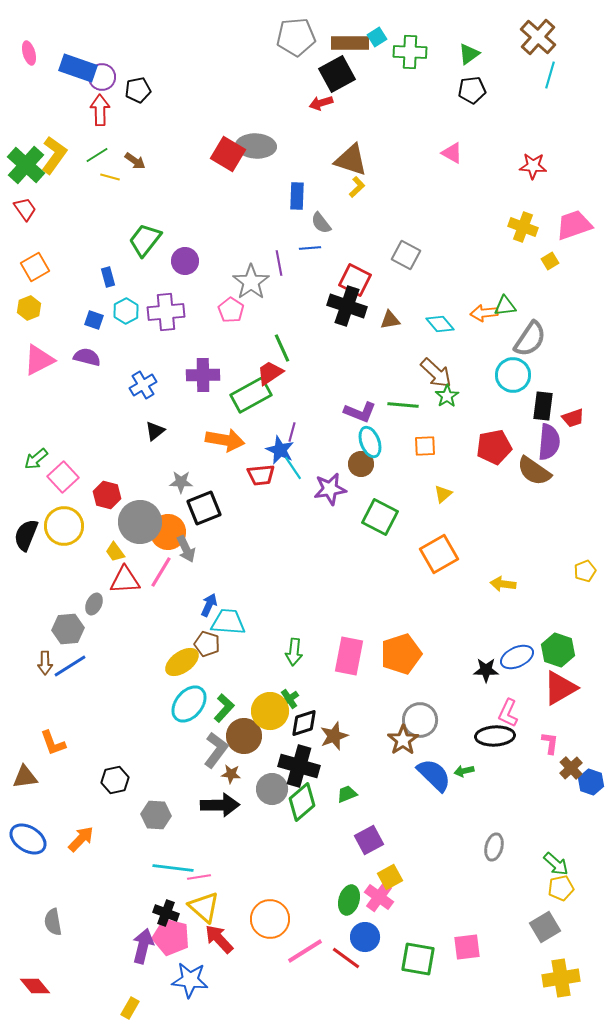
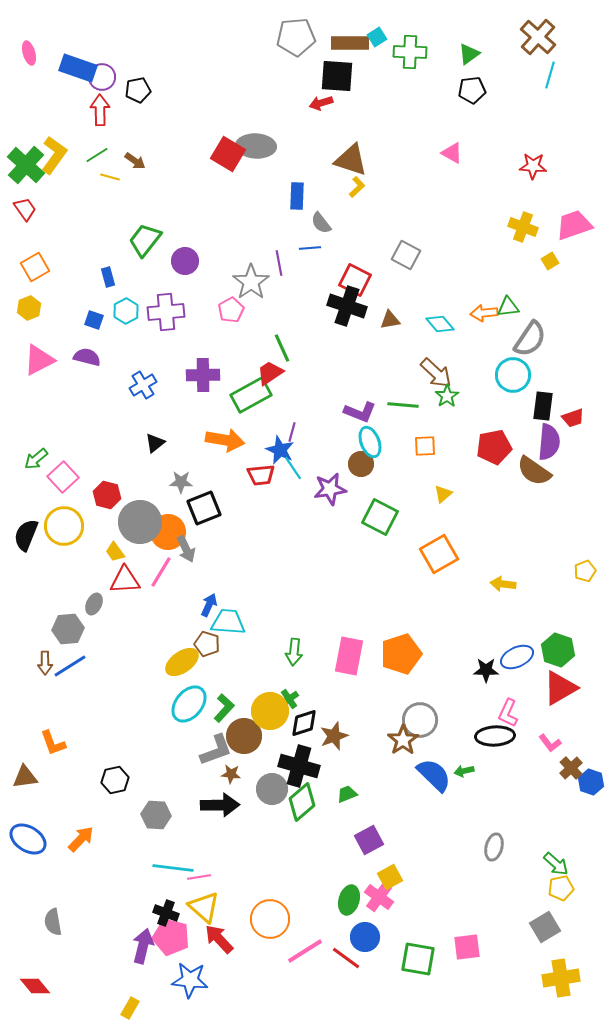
black square at (337, 74): moved 2 px down; rotated 33 degrees clockwise
green triangle at (505, 306): moved 3 px right, 1 px down
pink pentagon at (231, 310): rotated 10 degrees clockwise
black triangle at (155, 431): moved 12 px down
pink L-shape at (550, 743): rotated 135 degrees clockwise
gray L-shape at (216, 750): rotated 33 degrees clockwise
